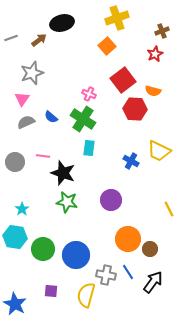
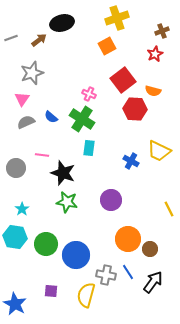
orange square: rotated 12 degrees clockwise
green cross: moved 1 px left
pink line: moved 1 px left, 1 px up
gray circle: moved 1 px right, 6 px down
green circle: moved 3 px right, 5 px up
